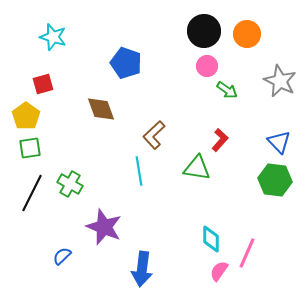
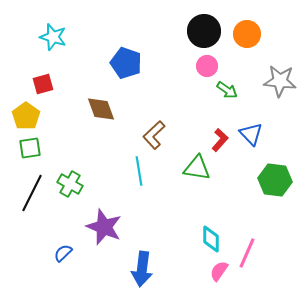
gray star: rotated 20 degrees counterclockwise
blue triangle: moved 28 px left, 8 px up
blue semicircle: moved 1 px right, 3 px up
